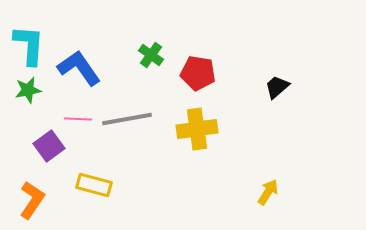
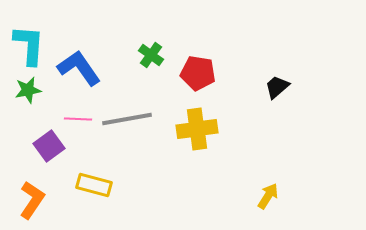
yellow arrow: moved 4 px down
